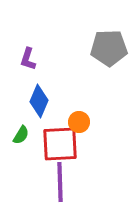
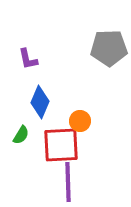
purple L-shape: rotated 30 degrees counterclockwise
blue diamond: moved 1 px right, 1 px down
orange circle: moved 1 px right, 1 px up
red square: moved 1 px right, 1 px down
purple line: moved 8 px right
